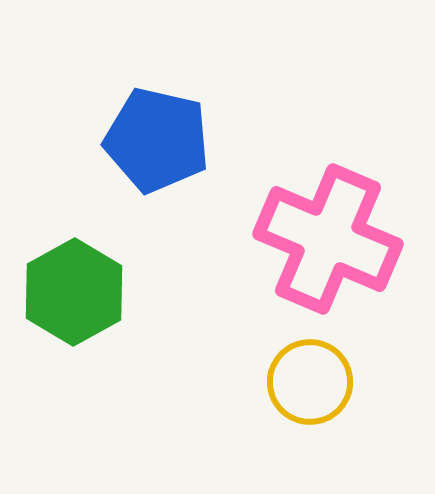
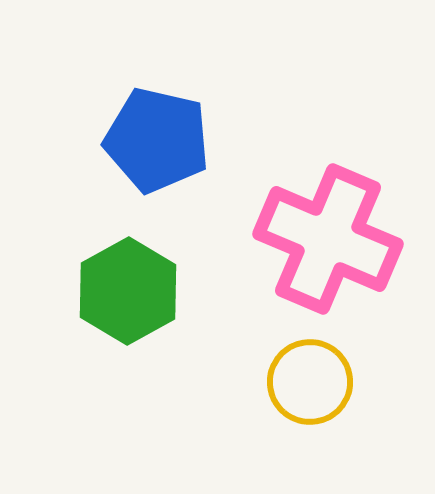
green hexagon: moved 54 px right, 1 px up
